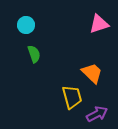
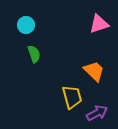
orange trapezoid: moved 2 px right, 2 px up
purple arrow: moved 1 px up
